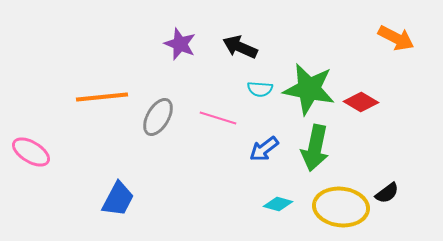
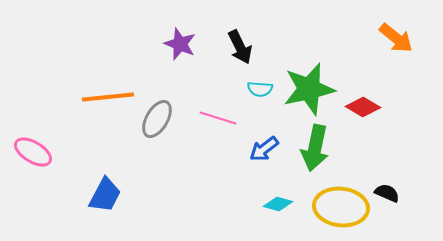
orange arrow: rotated 12 degrees clockwise
black arrow: rotated 140 degrees counterclockwise
green star: rotated 24 degrees counterclockwise
orange line: moved 6 px right
red diamond: moved 2 px right, 5 px down
gray ellipse: moved 1 px left, 2 px down
pink ellipse: moved 2 px right
black semicircle: rotated 120 degrees counterclockwise
blue trapezoid: moved 13 px left, 4 px up
